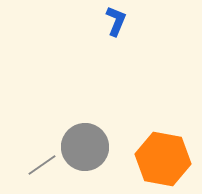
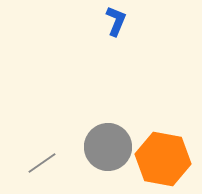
gray circle: moved 23 px right
gray line: moved 2 px up
